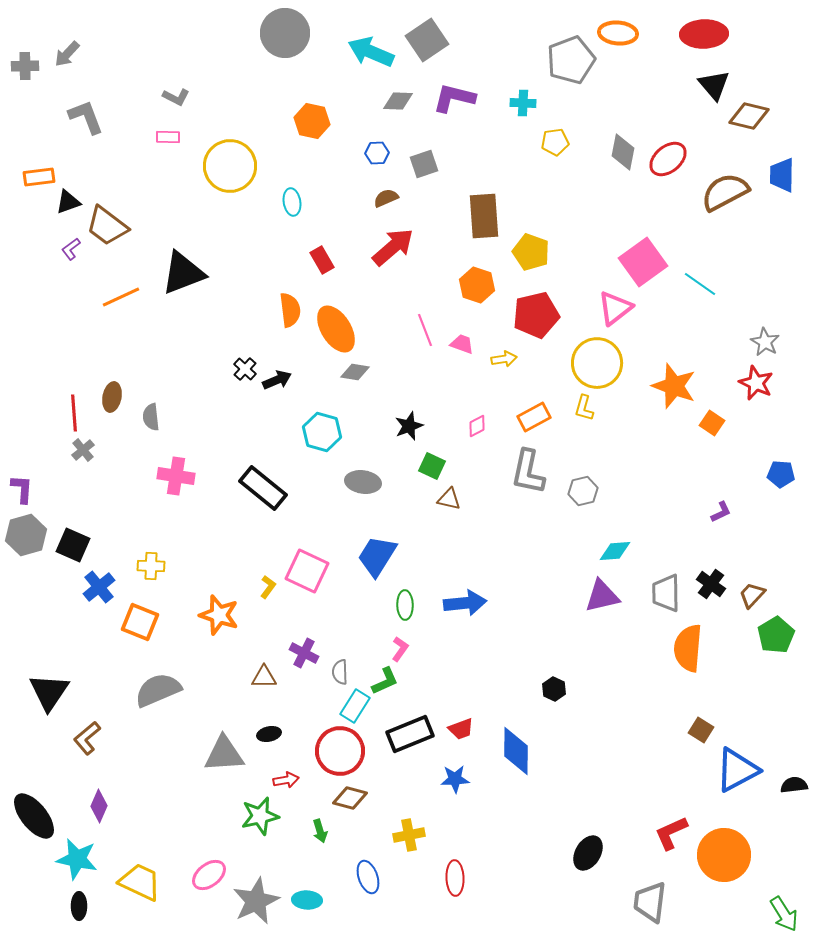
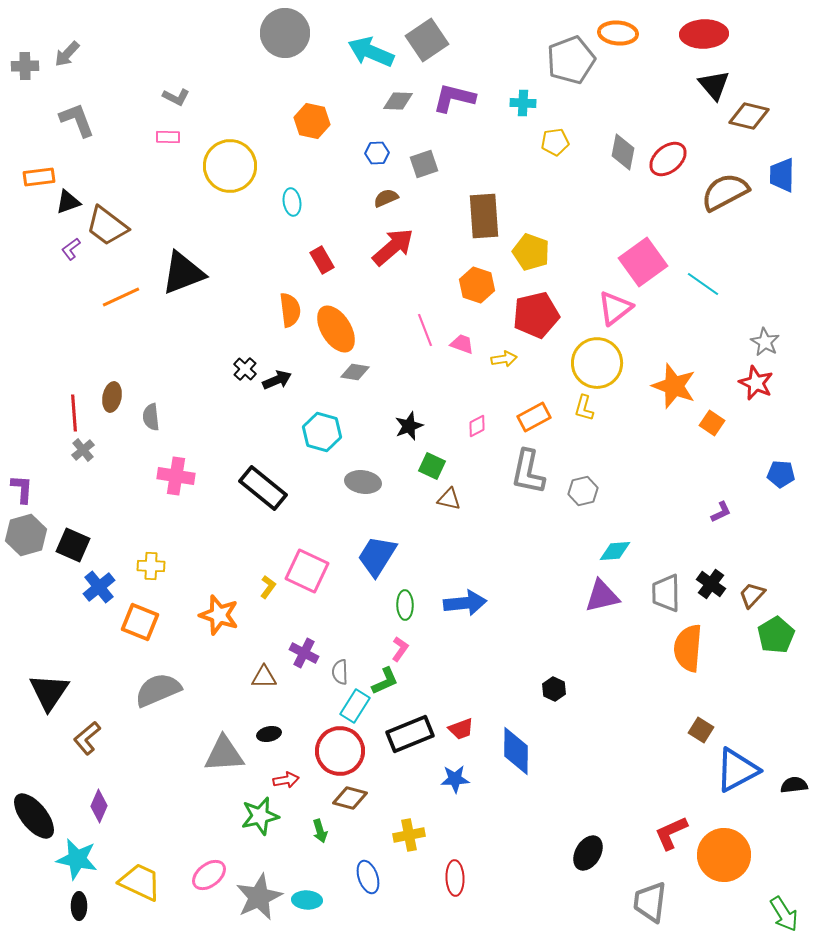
gray L-shape at (86, 117): moved 9 px left, 3 px down
cyan line at (700, 284): moved 3 px right
gray star at (256, 901): moved 3 px right, 4 px up
